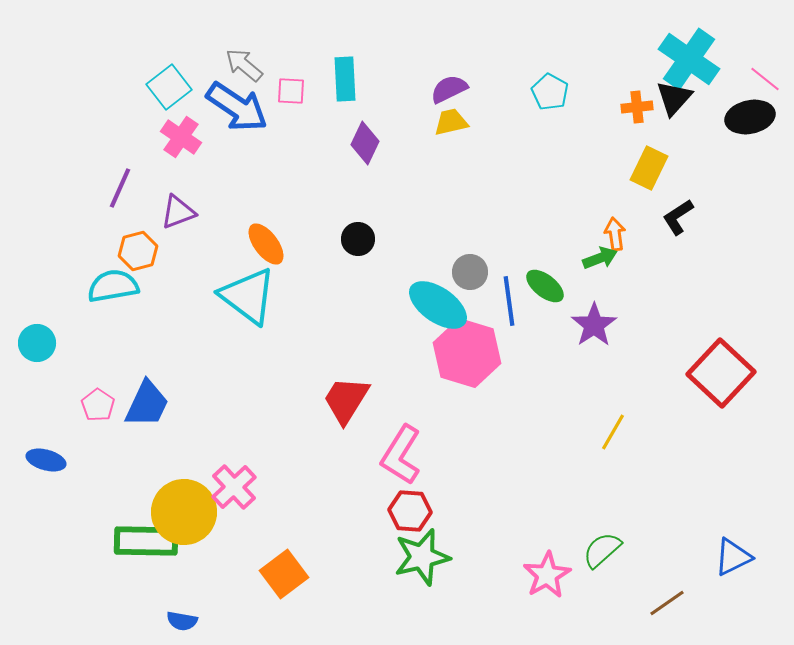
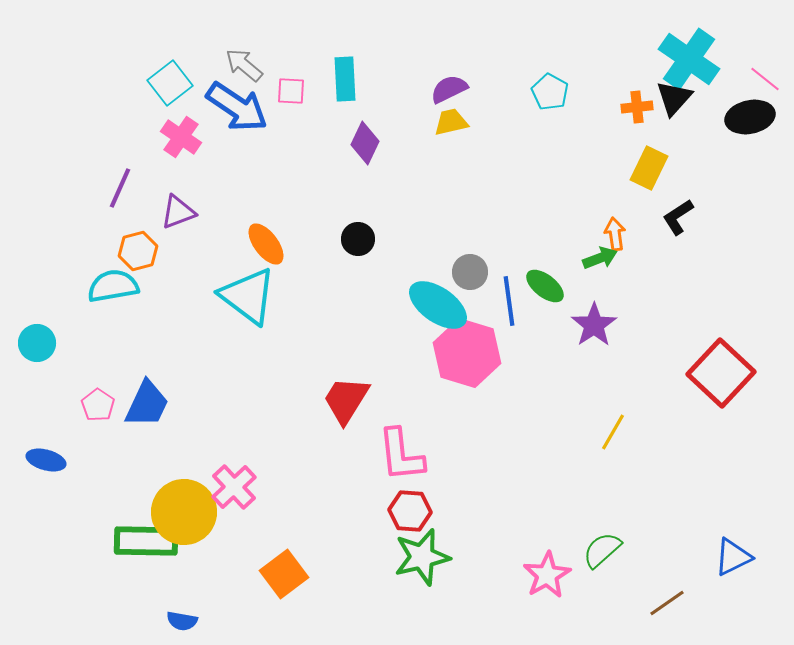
cyan square at (169, 87): moved 1 px right, 4 px up
pink L-shape at (401, 455): rotated 38 degrees counterclockwise
